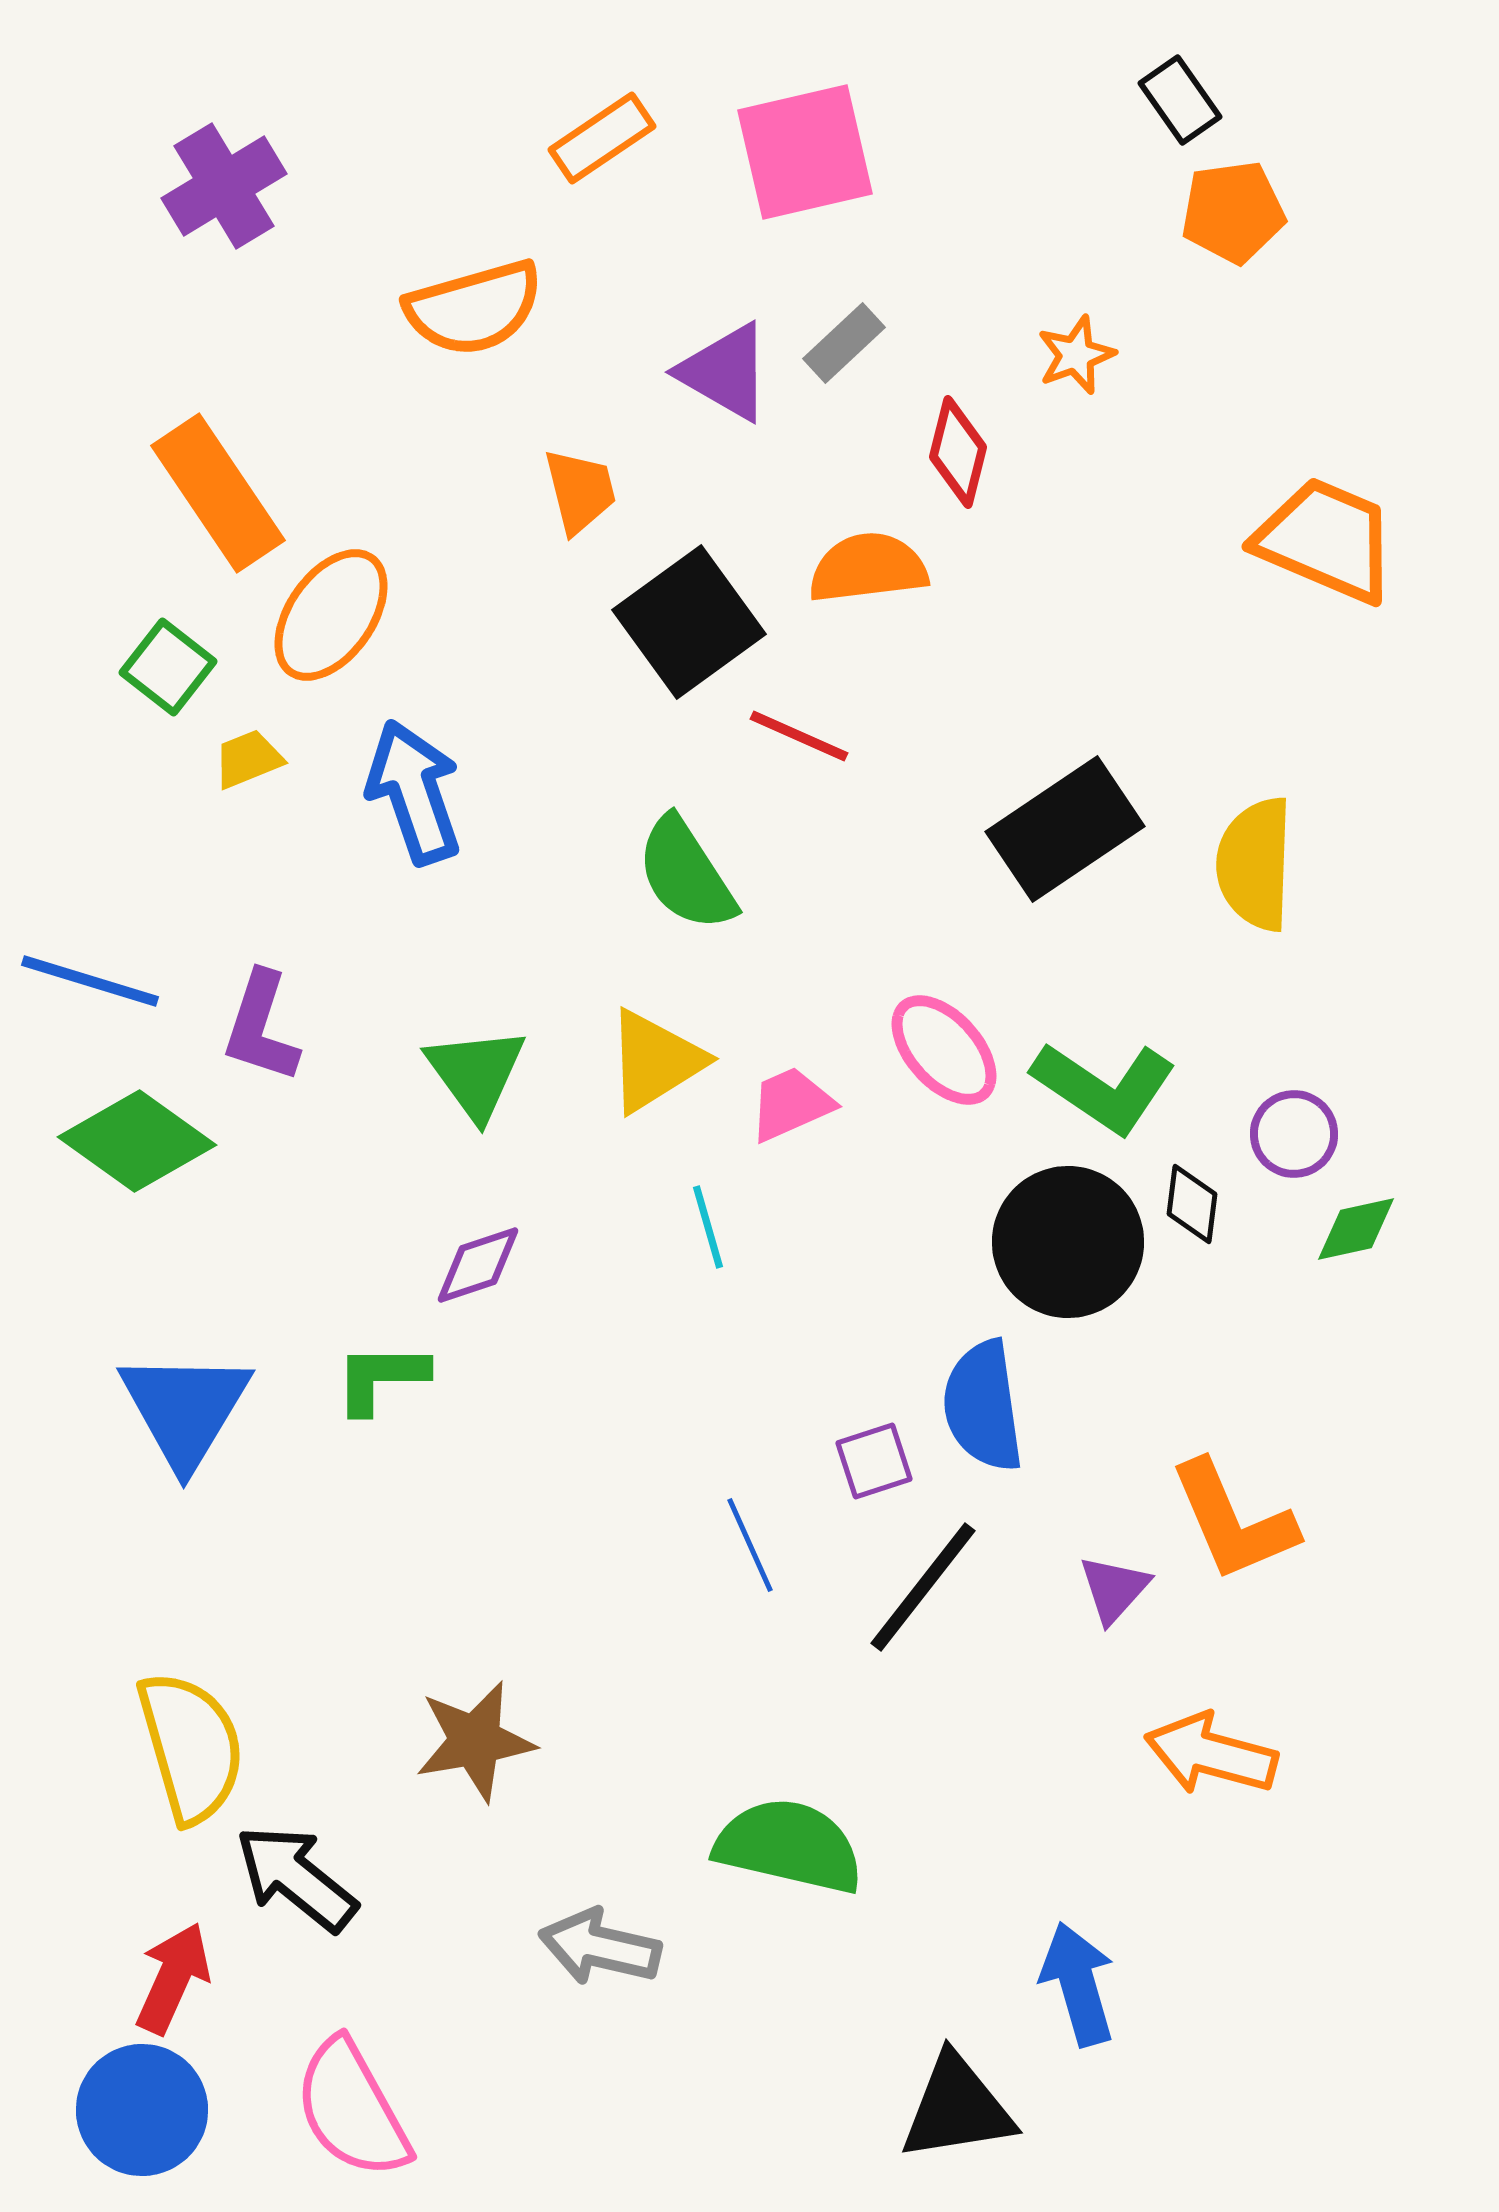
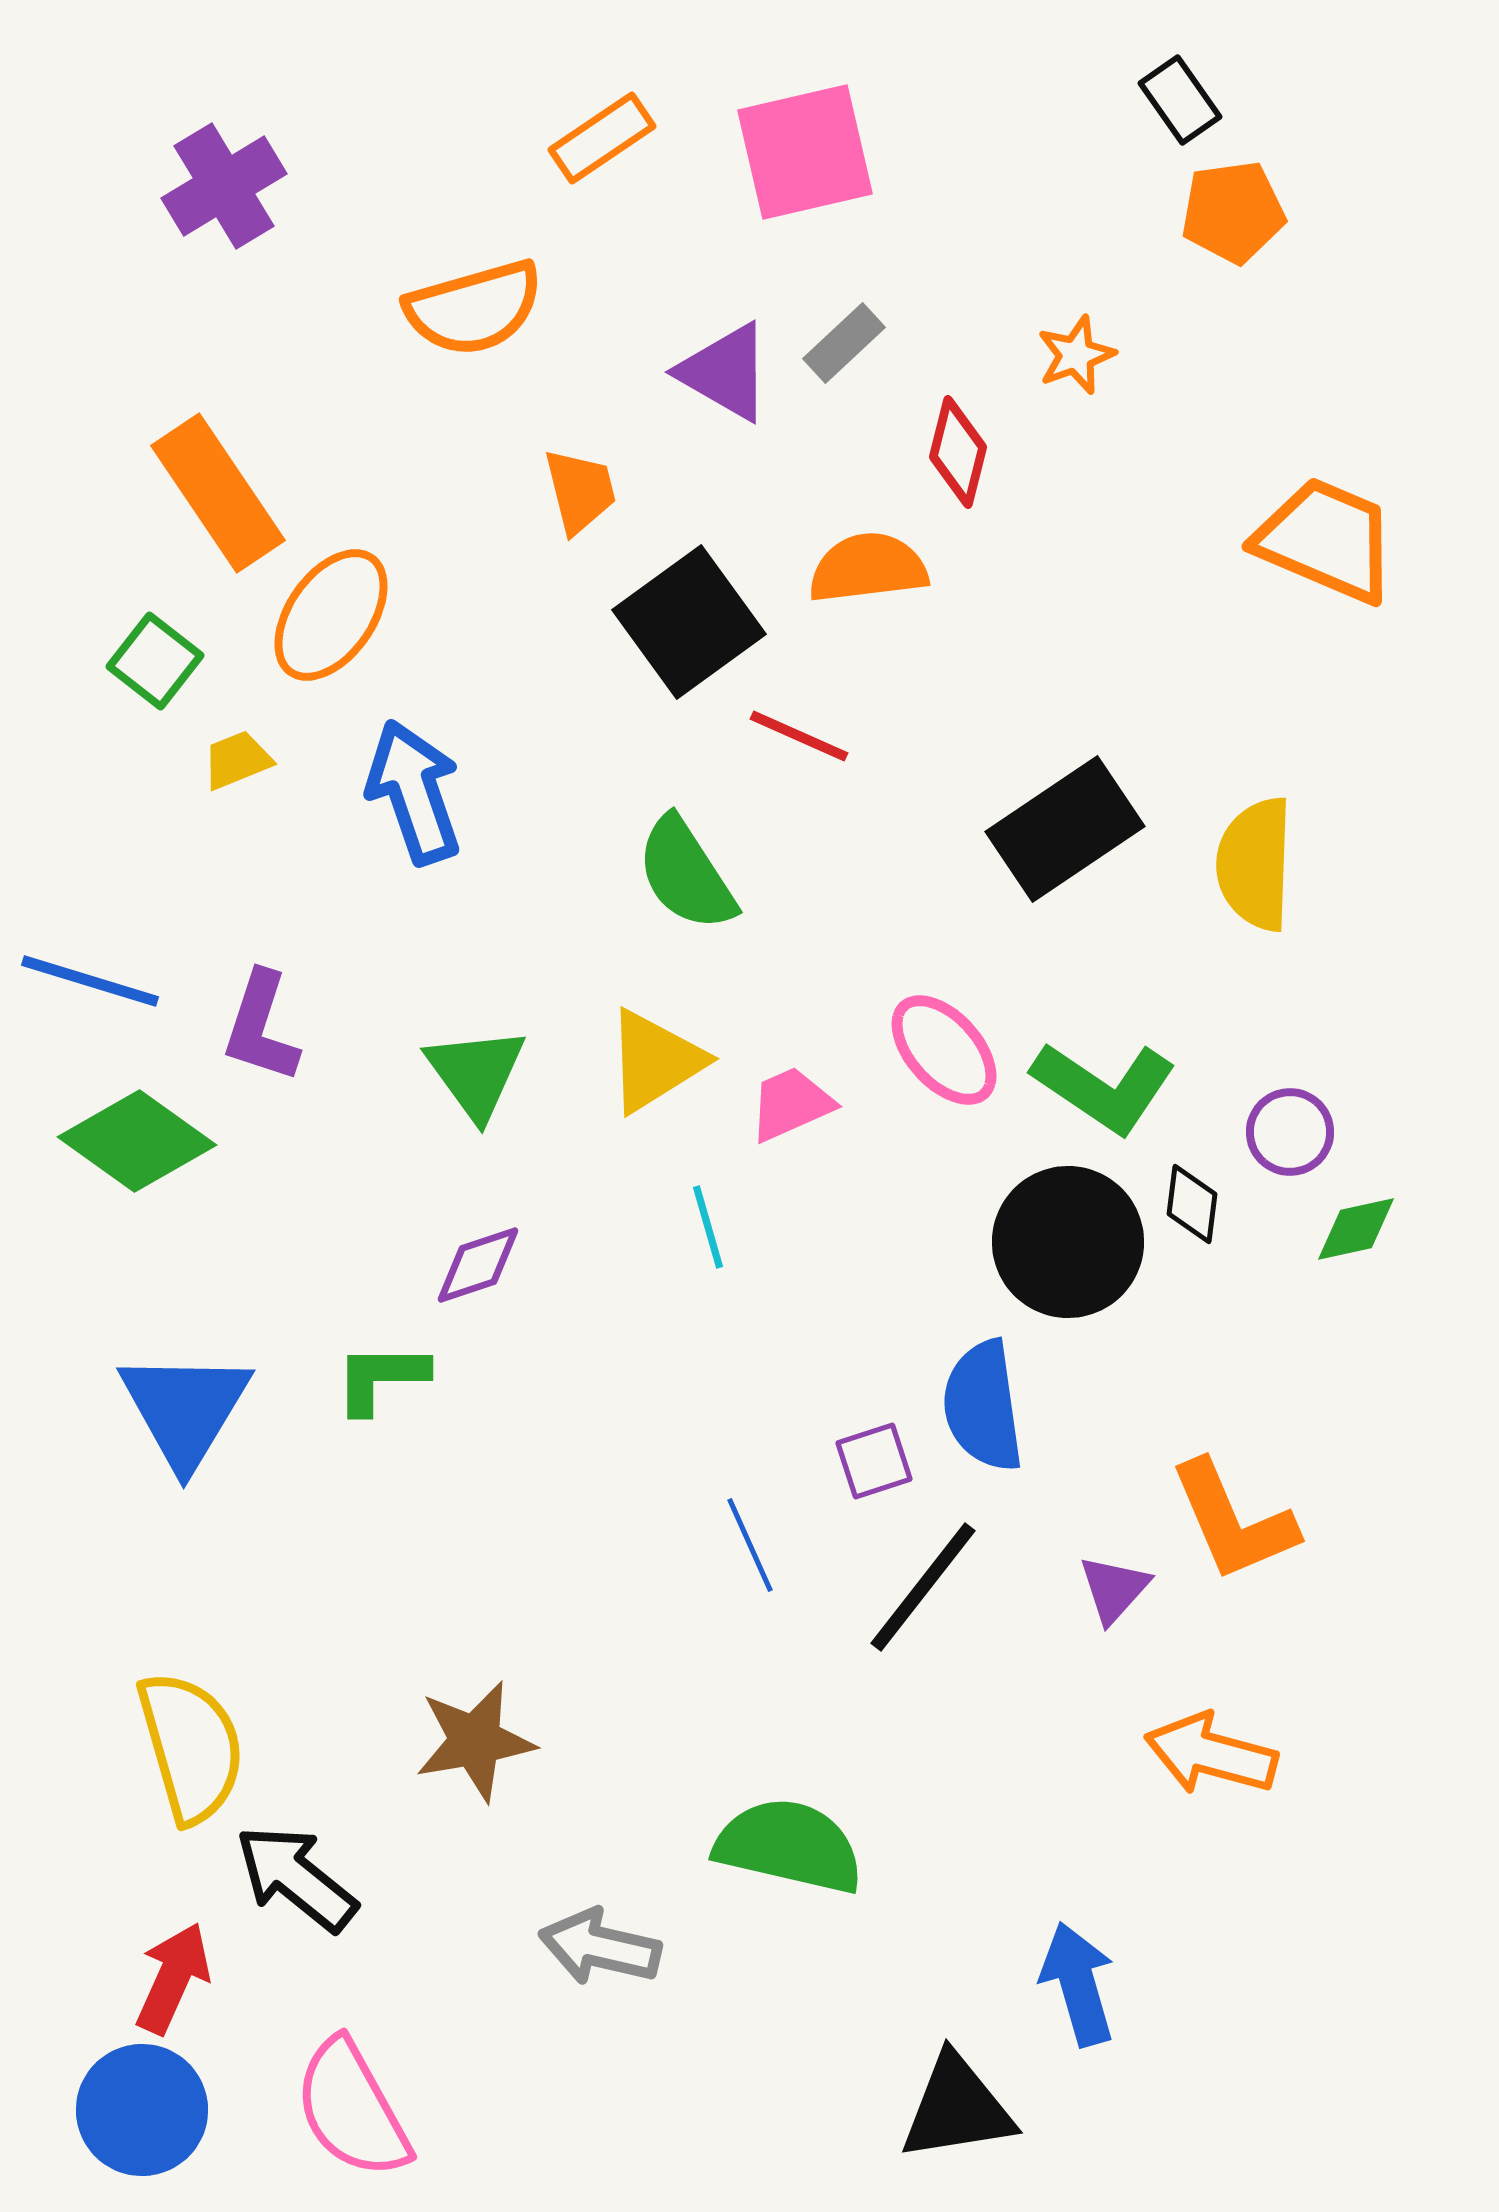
green square at (168, 667): moved 13 px left, 6 px up
yellow trapezoid at (248, 759): moved 11 px left, 1 px down
purple circle at (1294, 1134): moved 4 px left, 2 px up
